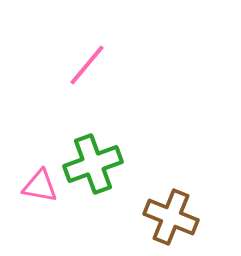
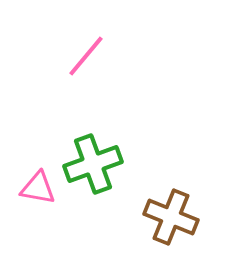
pink line: moved 1 px left, 9 px up
pink triangle: moved 2 px left, 2 px down
